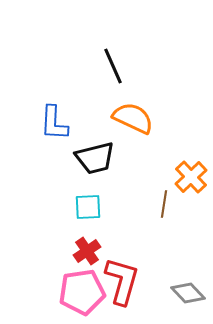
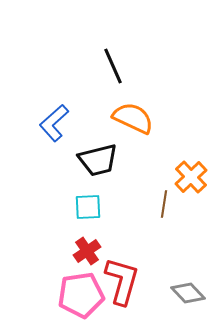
blue L-shape: rotated 45 degrees clockwise
black trapezoid: moved 3 px right, 2 px down
pink pentagon: moved 1 px left, 3 px down
